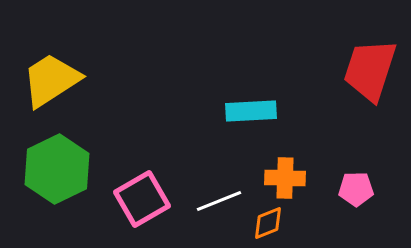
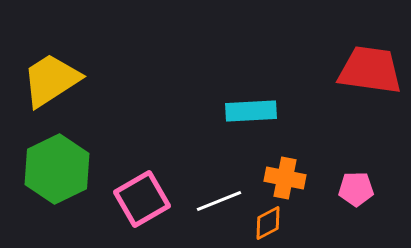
red trapezoid: rotated 80 degrees clockwise
orange cross: rotated 9 degrees clockwise
orange diamond: rotated 6 degrees counterclockwise
